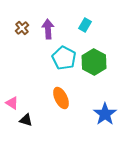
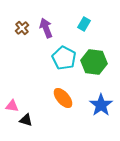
cyan rectangle: moved 1 px left, 1 px up
purple arrow: moved 2 px left, 1 px up; rotated 18 degrees counterclockwise
green hexagon: rotated 20 degrees counterclockwise
orange ellipse: moved 2 px right; rotated 15 degrees counterclockwise
pink triangle: moved 3 px down; rotated 24 degrees counterclockwise
blue star: moved 4 px left, 9 px up
